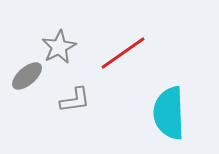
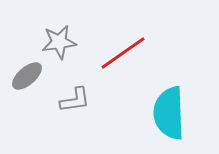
gray star: moved 5 px up; rotated 20 degrees clockwise
